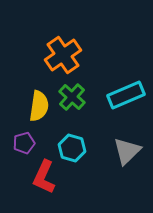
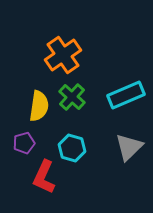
gray triangle: moved 2 px right, 4 px up
